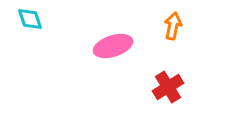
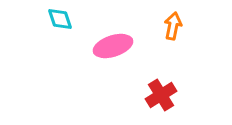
cyan diamond: moved 30 px right
red cross: moved 7 px left, 8 px down
